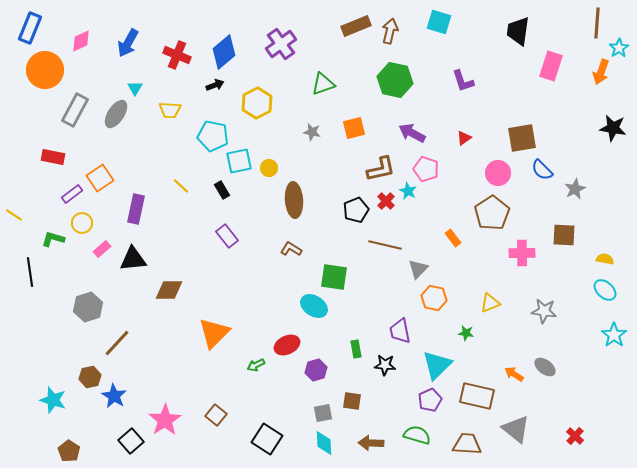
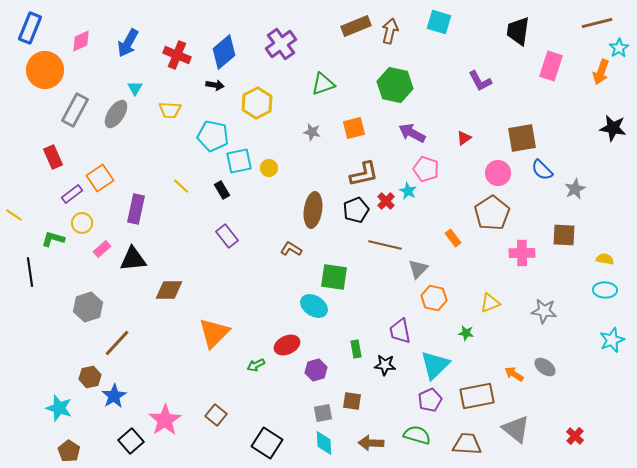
brown line at (597, 23): rotated 72 degrees clockwise
green hexagon at (395, 80): moved 5 px down
purple L-shape at (463, 81): moved 17 px right; rotated 10 degrees counterclockwise
black arrow at (215, 85): rotated 30 degrees clockwise
red rectangle at (53, 157): rotated 55 degrees clockwise
brown L-shape at (381, 169): moved 17 px left, 5 px down
brown ellipse at (294, 200): moved 19 px right, 10 px down; rotated 12 degrees clockwise
cyan ellipse at (605, 290): rotated 40 degrees counterclockwise
cyan star at (614, 335): moved 2 px left, 5 px down; rotated 15 degrees clockwise
cyan triangle at (437, 365): moved 2 px left
blue star at (114, 396): rotated 10 degrees clockwise
brown rectangle at (477, 396): rotated 24 degrees counterclockwise
cyan star at (53, 400): moved 6 px right, 8 px down
black square at (267, 439): moved 4 px down
